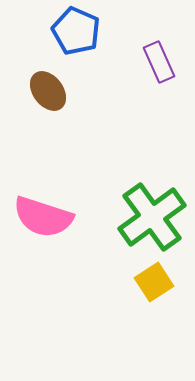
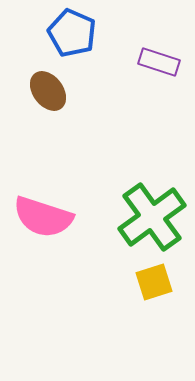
blue pentagon: moved 4 px left, 2 px down
purple rectangle: rotated 48 degrees counterclockwise
yellow square: rotated 15 degrees clockwise
